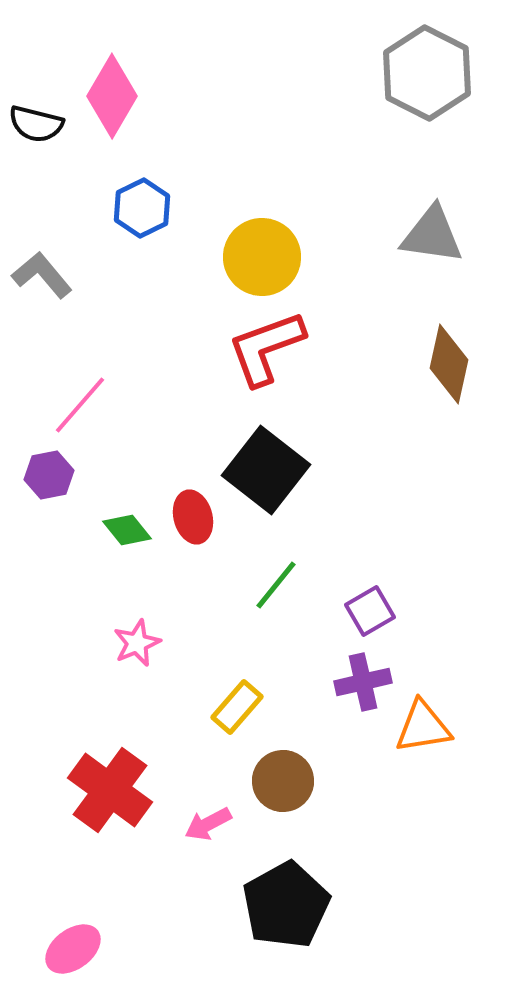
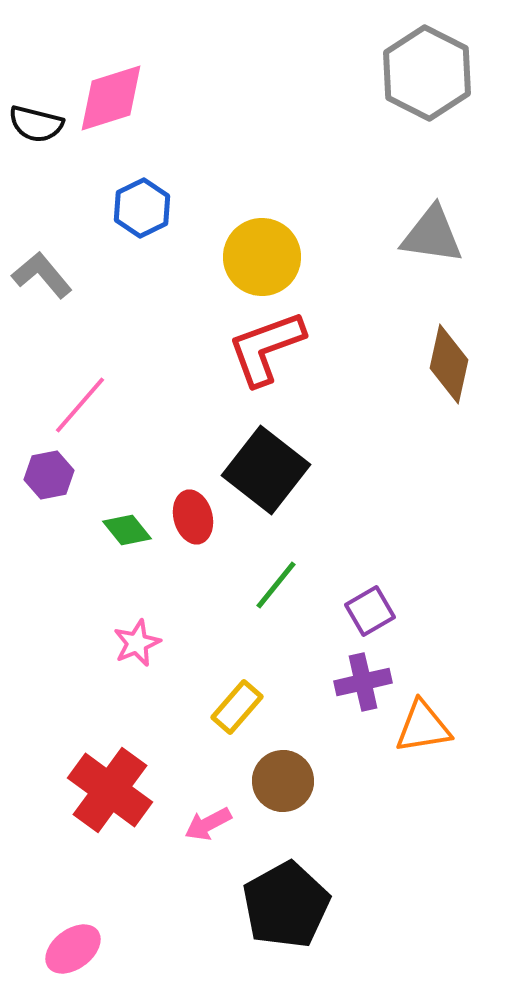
pink diamond: moved 1 px left, 2 px down; rotated 42 degrees clockwise
